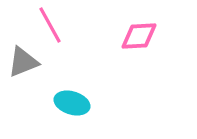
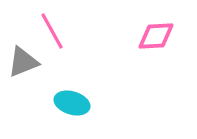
pink line: moved 2 px right, 6 px down
pink diamond: moved 17 px right
